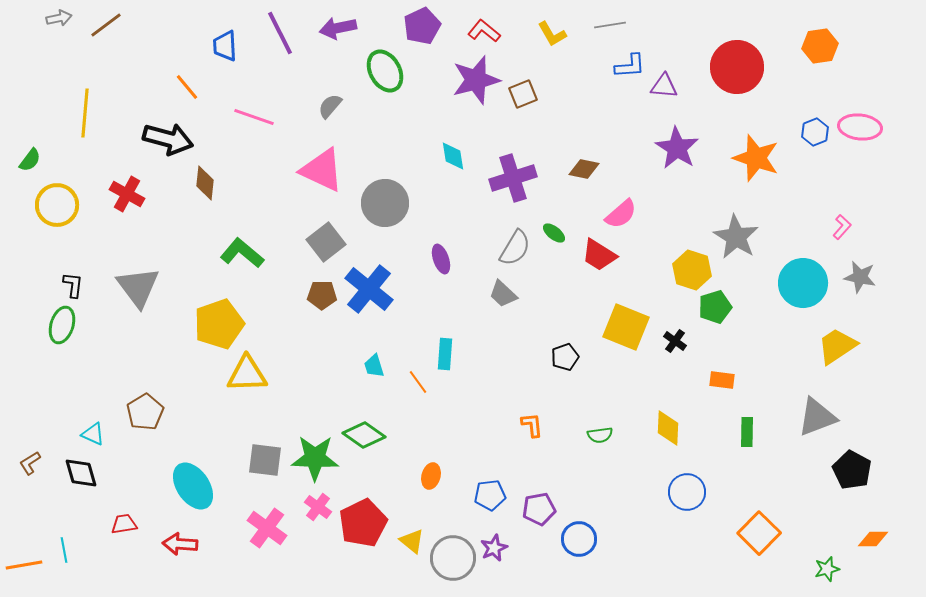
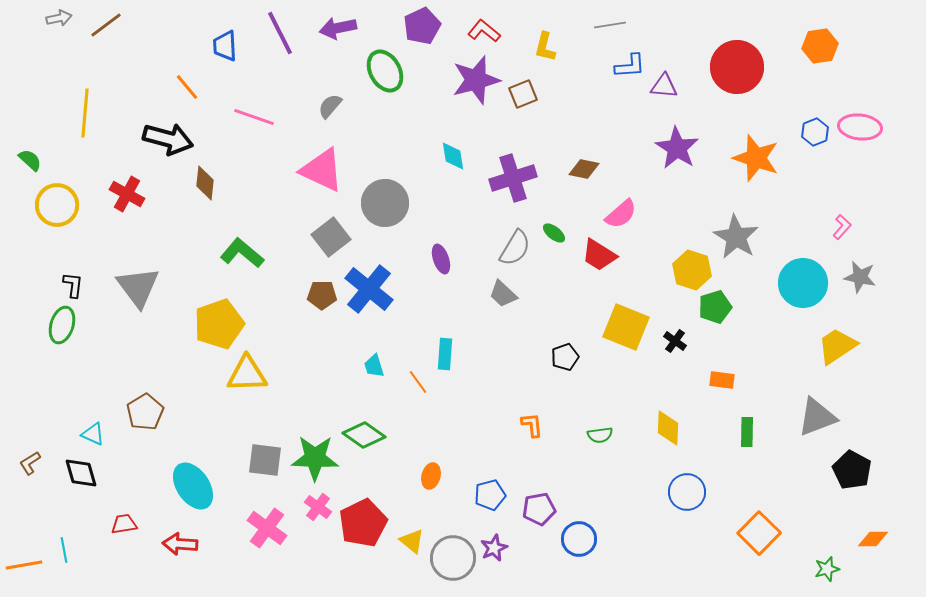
yellow L-shape at (552, 34): moved 7 px left, 13 px down; rotated 44 degrees clockwise
green semicircle at (30, 160): rotated 85 degrees counterclockwise
gray square at (326, 242): moved 5 px right, 5 px up
blue pentagon at (490, 495): rotated 8 degrees counterclockwise
